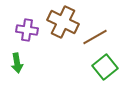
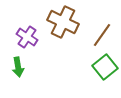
purple cross: moved 7 px down; rotated 25 degrees clockwise
brown line: moved 7 px right, 2 px up; rotated 25 degrees counterclockwise
green arrow: moved 1 px right, 4 px down
